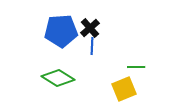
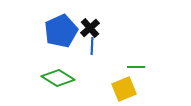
blue pentagon: rotated 20 degrees counterclockwise
